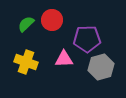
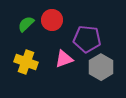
purple pentagon: rotated 8 degrees clockwise
pink triangle: rotated 18 degrees counterclockwise
gray hexagon: rotated 15 degrees counterclockwise
